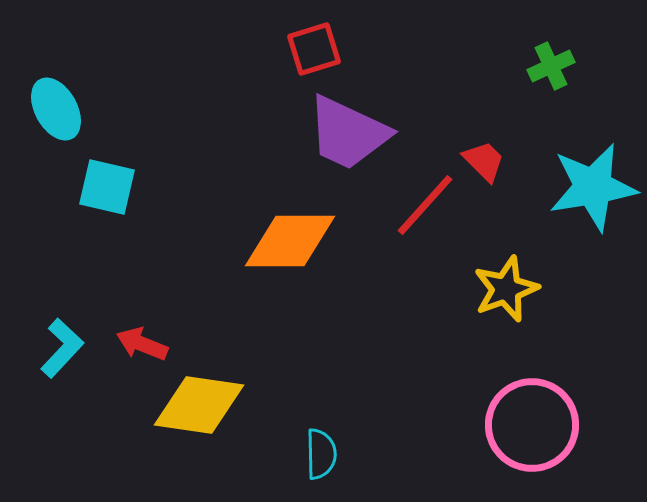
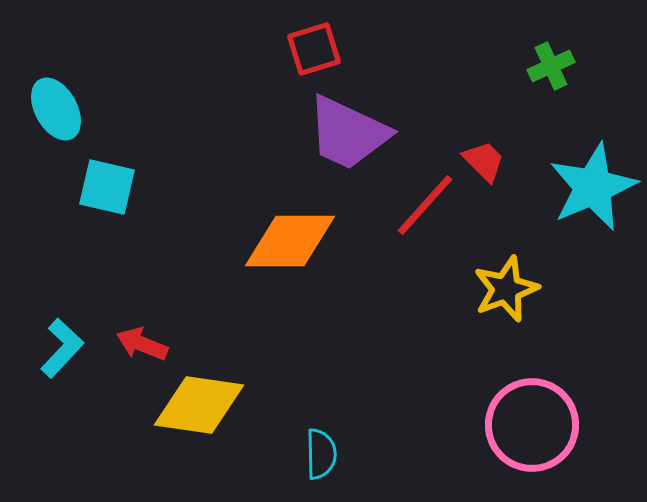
cyan star: rotated 14 degrees counterclockwise
